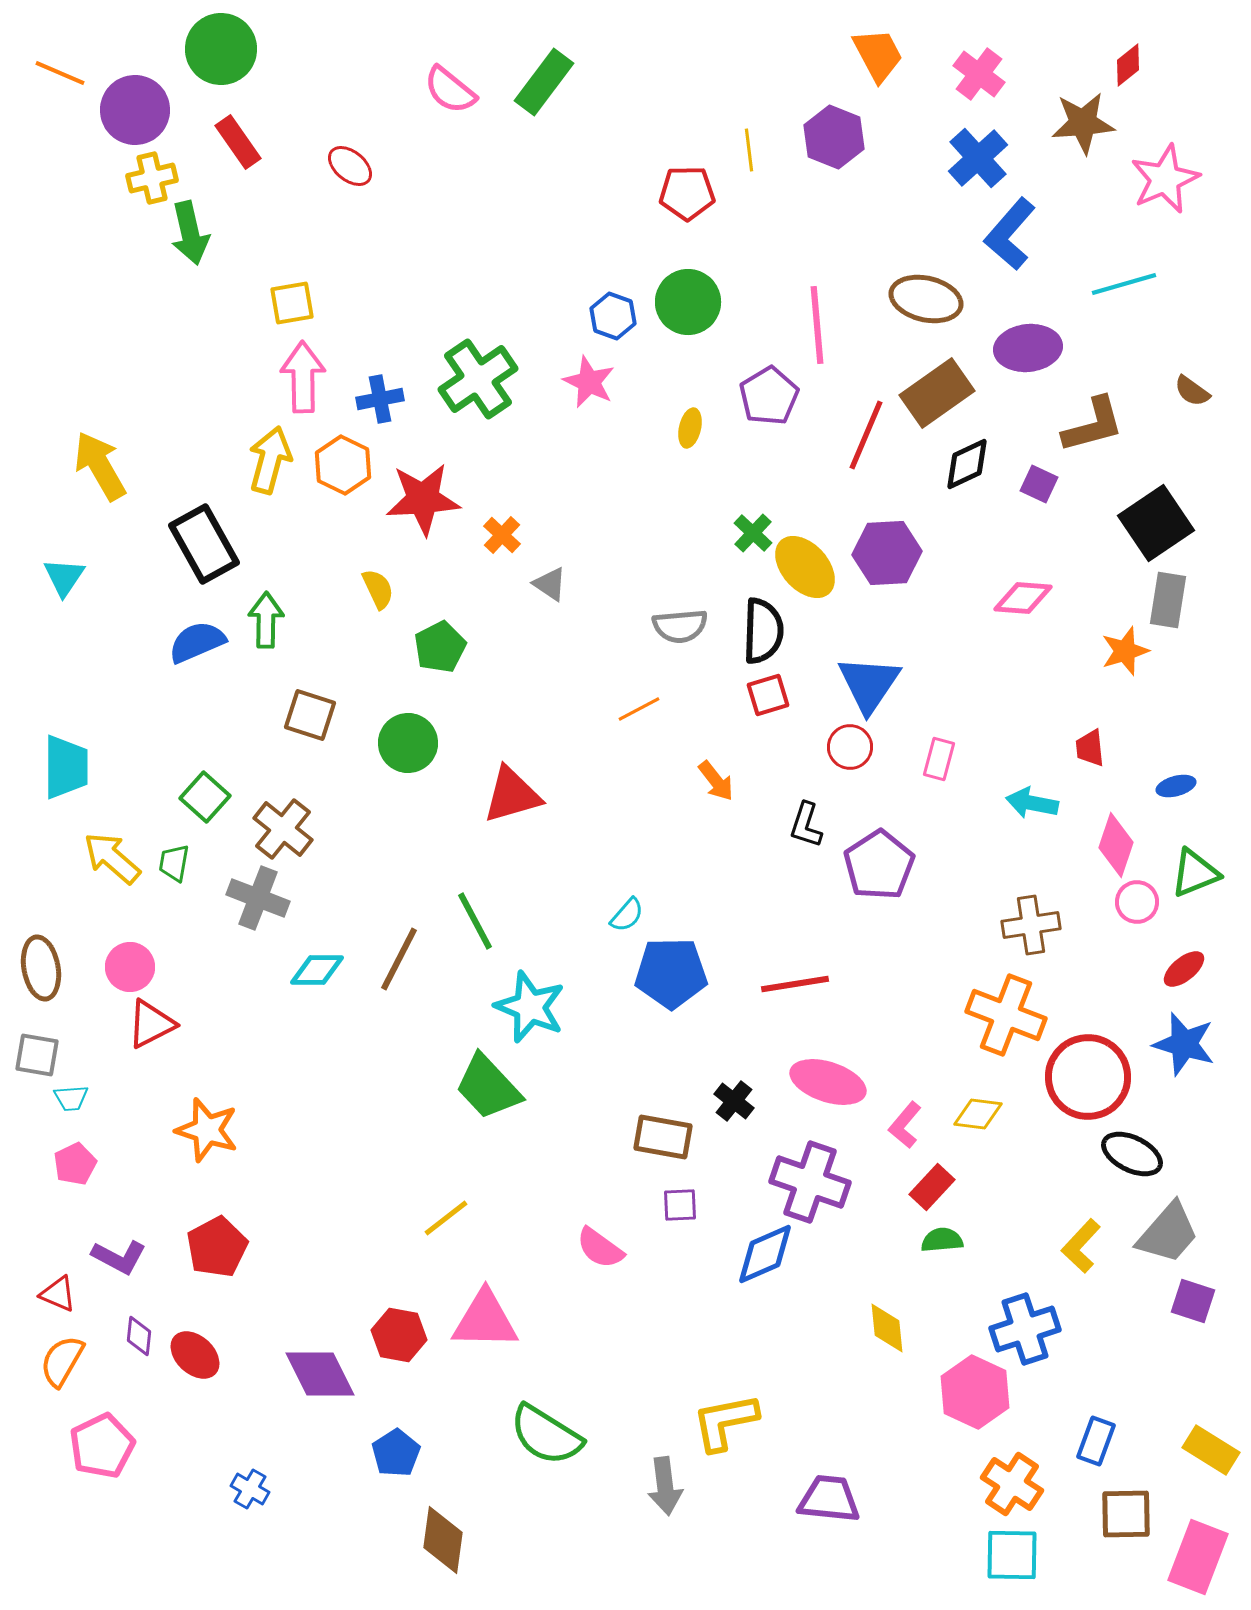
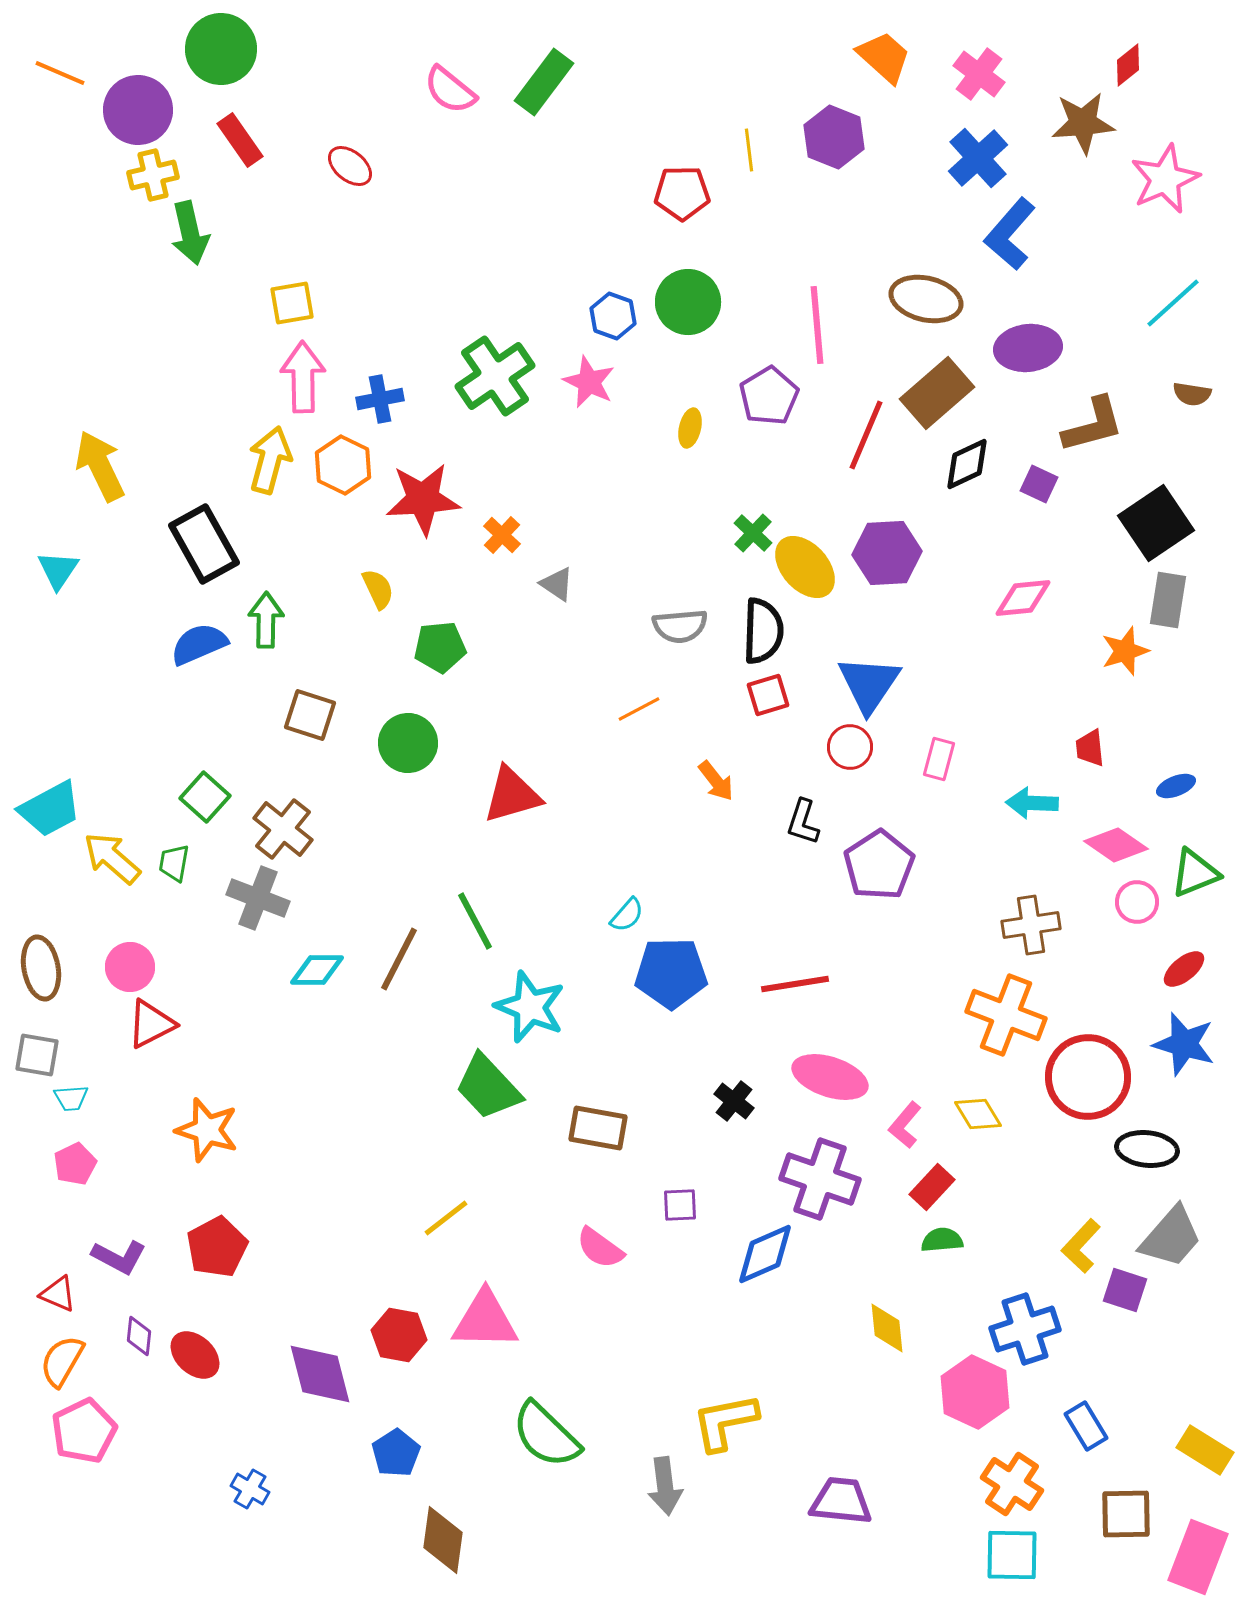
orange trapezoid at (878, 55): moved 6 px right, 2 px down; rotated 20 degrees counterclockwise
purple circle at (135, 110): moved 3 px right
red rectangle at (238, 142): moved 2 px right, 2 px up
yellow cross at (152, 178): moved 1 px right, 3 px up
red pentagon at (687, 193): moved 5 px left
cyan line at (1124, 284): moved 49 px right, 19 px down; rotated 26 degrees counterclockwise
green cross at (478, 379): moved 17 px right, 3 px up
brown semicircle at (1192, 391): moved 3 px down; rotated 27 degrees counterclockwise
brown rectangle at (937, 393): rotated 6 degrees counterclockwise
yellow arrow at (100, 466): rotated 4 degrees clockwise
cyan triangle at (64, 577): moved 6 px left, 7 px up
gray triangle at (550, 584): moved 7 px right
pink diamond at (1023, 598): rotated 10 degrees counterclockwise
blue semicircle at (197, 642): moved 2 px right, 2 px down
green pentagon at (440, 647): rotated 21 degrees clockwise
cyan trapezoid at (66, 767): moved 16 px left, 42 px down; rotated 62 degrees clockwise
blue ellipse at (1176, 786): rotated 6 degrees counterclockwise
cyan arrow at (1032, 803): rotated 9 degrees counterclockwise
black L-shape at (806, 825): moved 3 px left, 3 px up
pink diamond at (1116, 845): rotated 74 degrees counterclockwise
pink ellipse at (828, 1082): moved 2 px right, 5 px up
yellow diamond at (978, 1114): rotated 51 degrees clockwise
brown rectangle at (663, 1137): moved 65 px left, 9 px up
black ellipse at (1132, 1154): moved 15 px right, 5 px up; rotated 20 degrees counterclockwise
purple cross at (810, 1182): moved 10 px right, 3 px up
gray trapezoid at (1168, 1233): moved 3 px right, 4 px down
purple square at (1193, 1301): moved 68 px left, 11 px up
purple diamond at (320, 1374): rotated 12 degrees clockwise
green semicircle at (546, 1435): rotated 12 degrees clockwise
blue rectangle at (1096, 1441): moved 10 px left, 15 px up; rotated 51 degrees counterclockwise
pink pentagon at (102, 1446): moved 18 px left, 15 px up
yellow rectangle at (1211, 1450): moved 6 px left
purple trapezoid at (829, 1499): moved 12 px right, 2 px down
